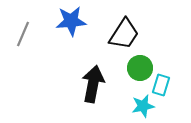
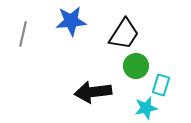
gray line: rotated 10 degrees counterclockwise
green circle: moved 4 px left, 2 px up
black arrow: moved 8 px down; rotated 108 degrees counterclockwise
cyan star: moved 3 px right, 2 px down
